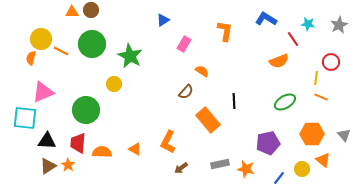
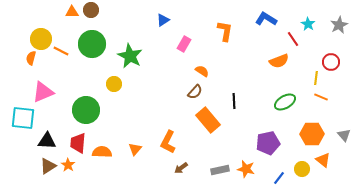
cyan star at (308, 24): rotated 24 degrees clockwise
brown semicircle at (186, 92): moved 9 px right
cyan square at (25, 118): moved 2 px left
orange triangle at (135, 149): rotated 40 degrees clockwise
gray rectangle at (220, 164): moved 6 px down
